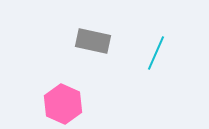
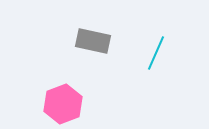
pink hexagon: rotated 15 degrees clockwise
